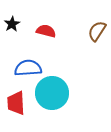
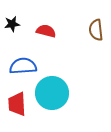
black star: rotated 21 degrees clockwise
brown semicircle: moved 1 px left, 1 px up; rotated 40 degrees counterclockwise
blue semicircle: moved 5 px left, 2 px up
red trapezoid: moved 1 px right, 1 px down
